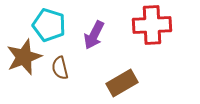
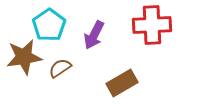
cyan pentagon: rotated 20 degrees clockwise
brown star: rotated 12 degrees clockwise
brown semicircle: rotated 70 degrees clockwise
